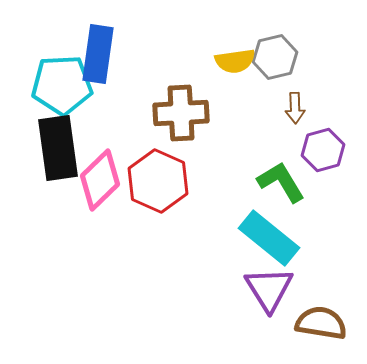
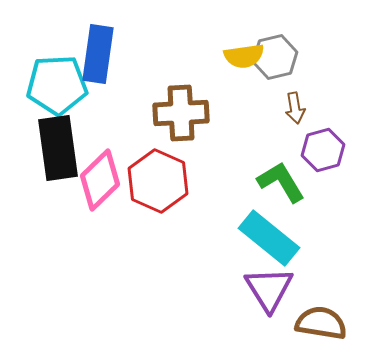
yellow semicircle: moved 9 px right, 5 px up
cyan pentagon: moved 5 px left
brown arrow: rotated 8 degrees counterclockwise
